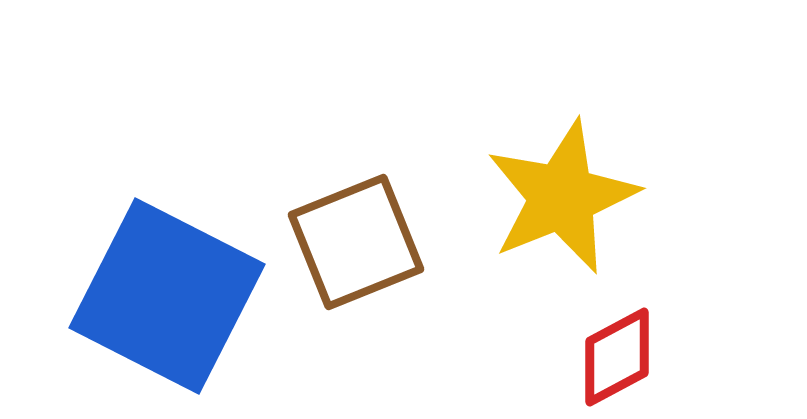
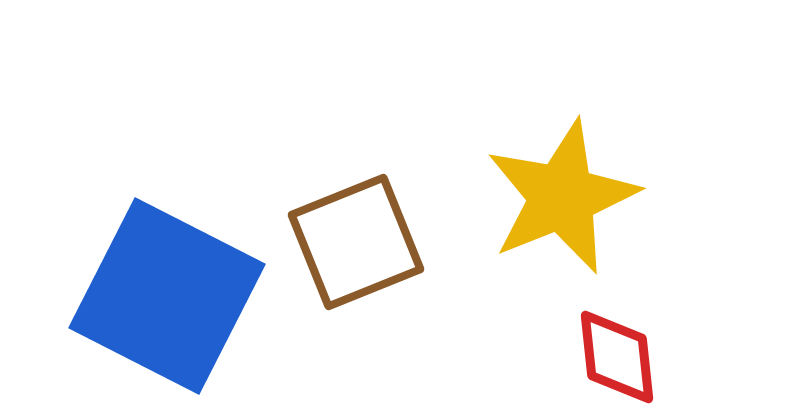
red diamond: rotated 68 degrees counterclockwise
